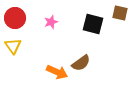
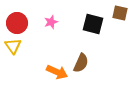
red circle: moved 2 px right, 5 px down
brown semicircle: rotated 30 degrees counterclockwise
